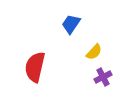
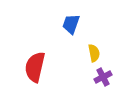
blue trapezoid: rotated 15 degrees counterclockwise
yellow semicircle: moved 1 px down; rotated 54 degrees counterclockwise
